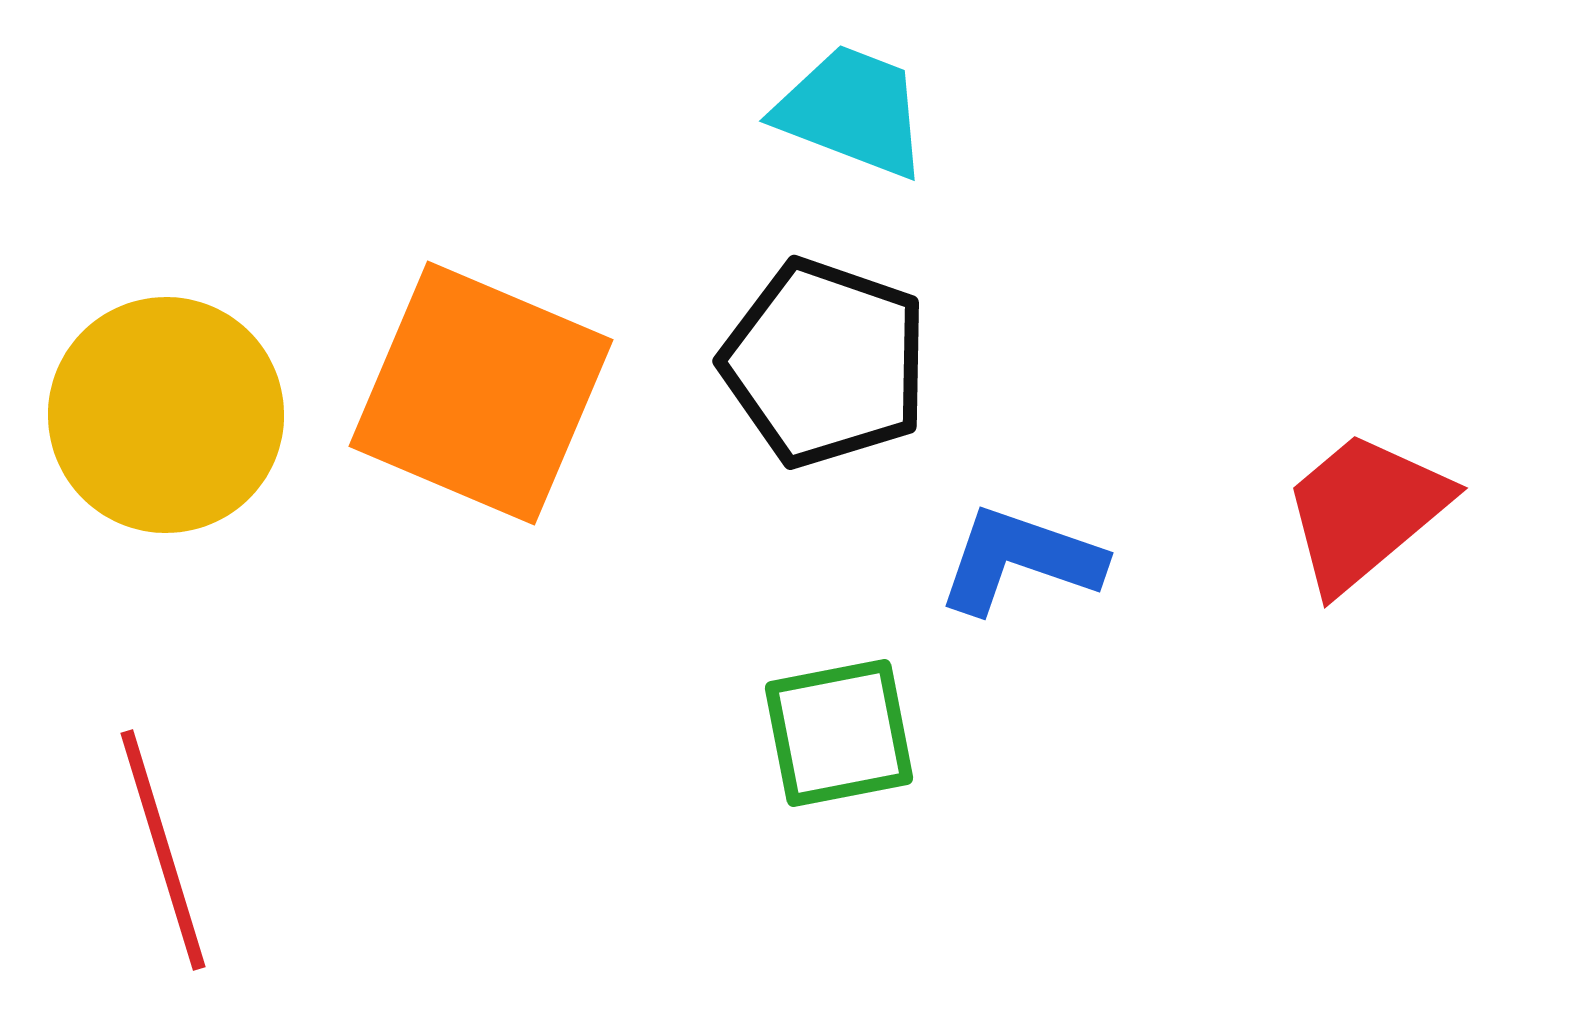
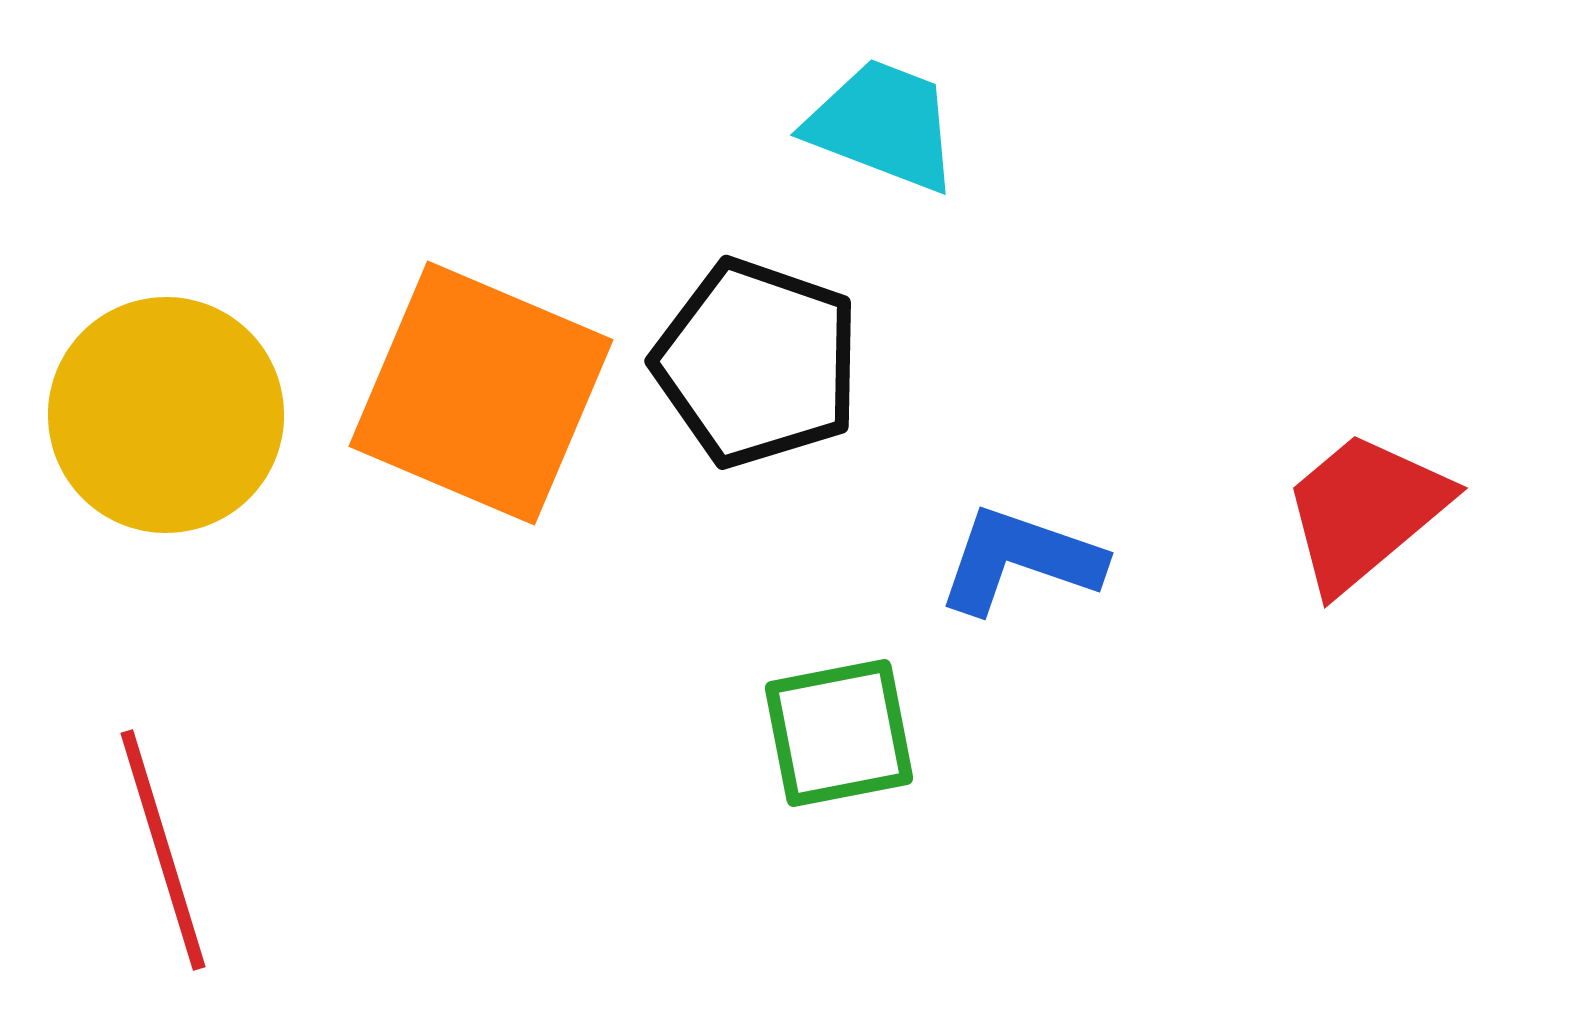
cyan trapezoid: moved 31 px right, 14 px down
black pentagon: moved 68 px left
